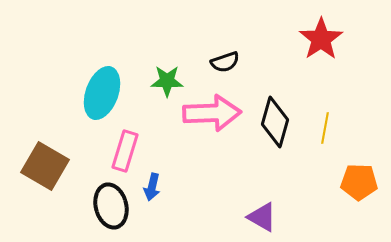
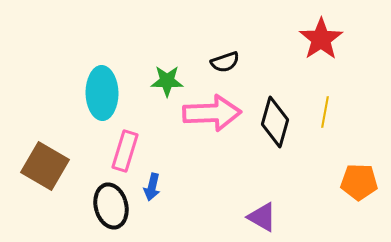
cyan ellipse: rotated 21 degrees counterclockwise
yellow line: moved 16 px up
